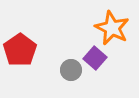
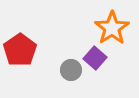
orange star: rotated 12 degrees clockwise
